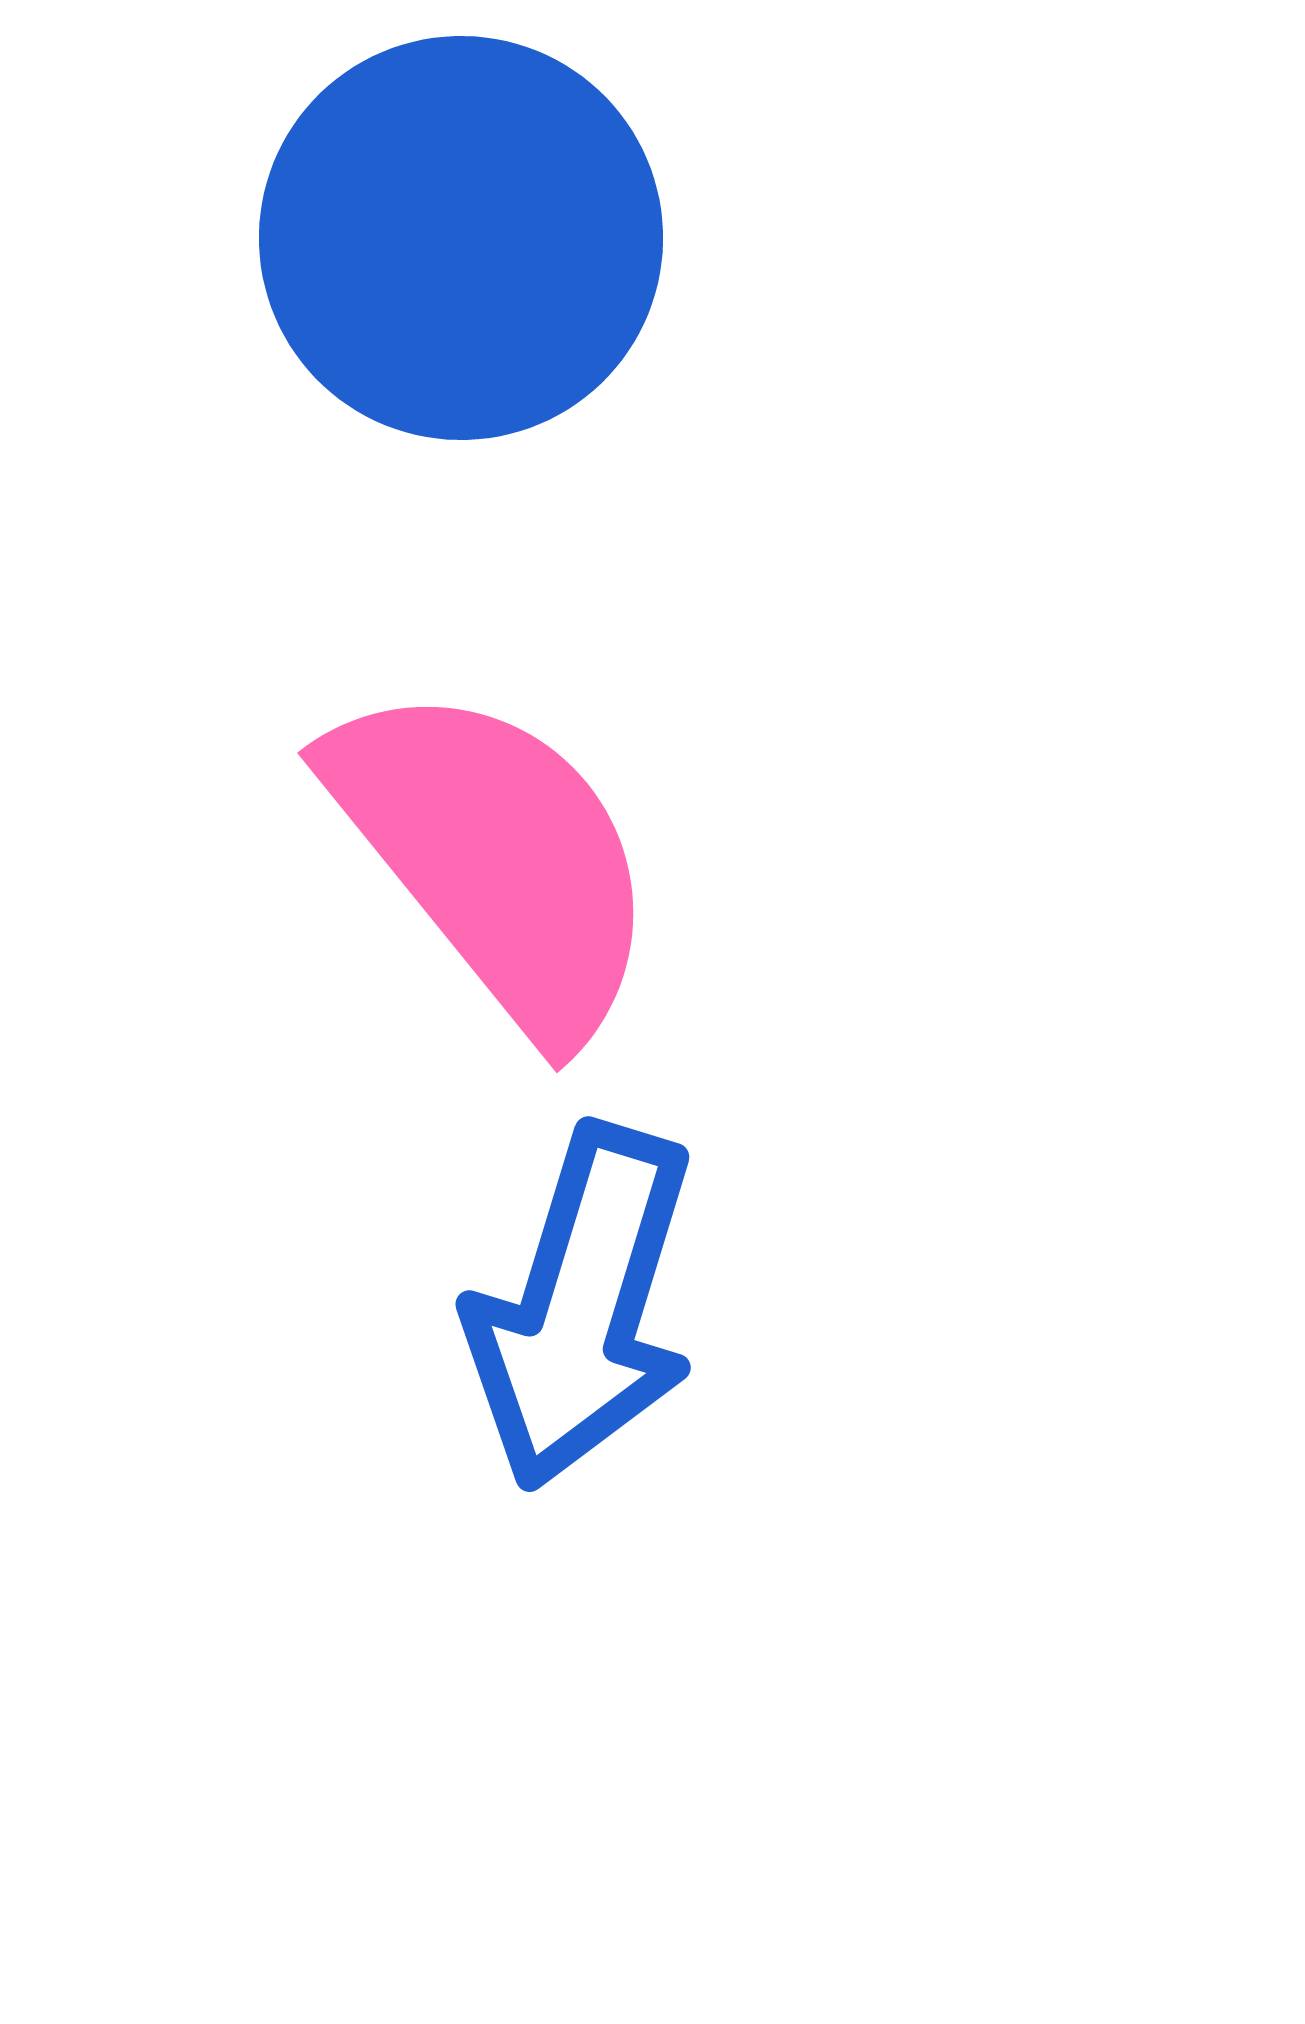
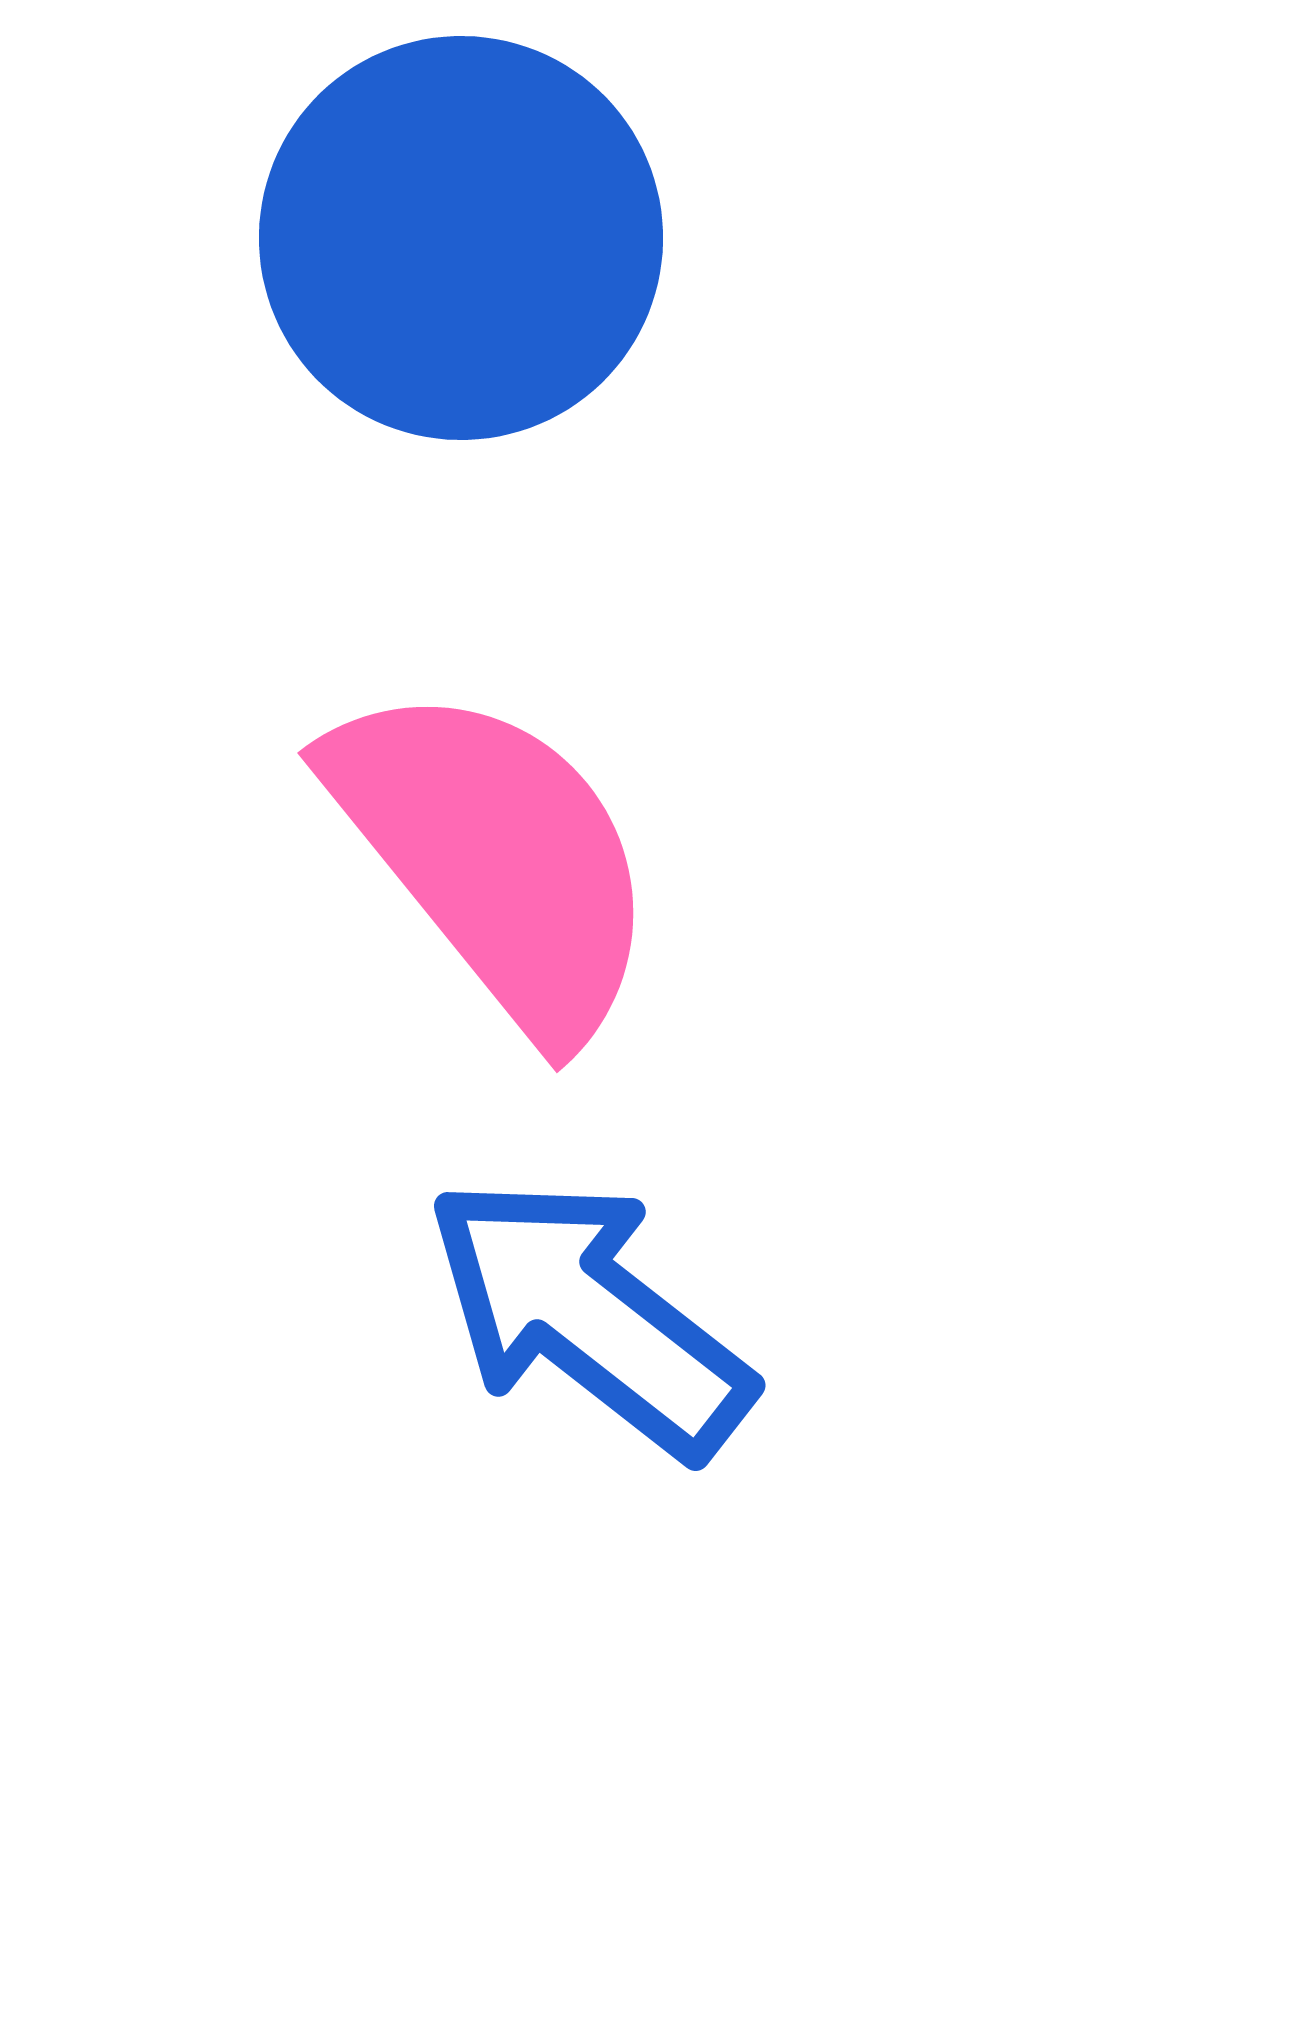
blue arrow: moved 7 px right, 9 px down; rotated 111 degrees clockwise
